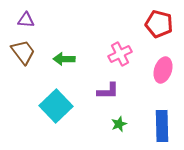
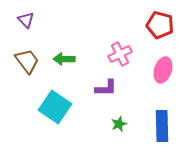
purple triangle: rotated 42 degrees clockwise
red pentagon: moved 1 px right, 1 px down
brown trapezoid: moved 4 px right, 9 px down
purple L-shape: moved 2 px left, 3 px up
cyan square: moved 1 px left, 1 px down; rotated 12 degrees counterclockwise
